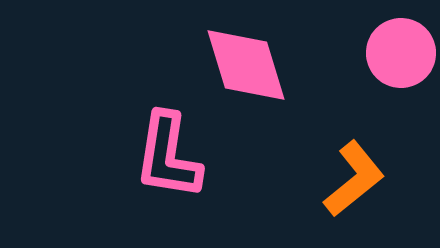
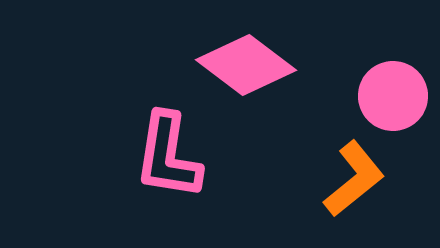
pink circle: moved 8 px left, 43 px down
pink diamond: rotated 36 degrees counterclockwise
